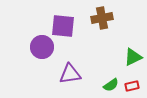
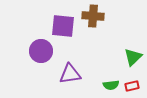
brown cross: moved 9 px left, 2 px up; rotated 15 degrees clockwise
purple circle: moved 1 px left, 4 px down
green triangle: rotated 18 degrees counterclockwise
green semicircle: rotated 28 degrees clockwise
